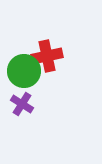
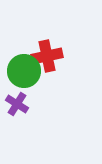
purple cross: moved 5 px left
